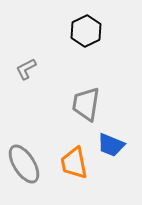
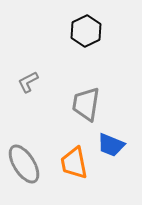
gray L-shape: moved 2 px right, 13 px down
